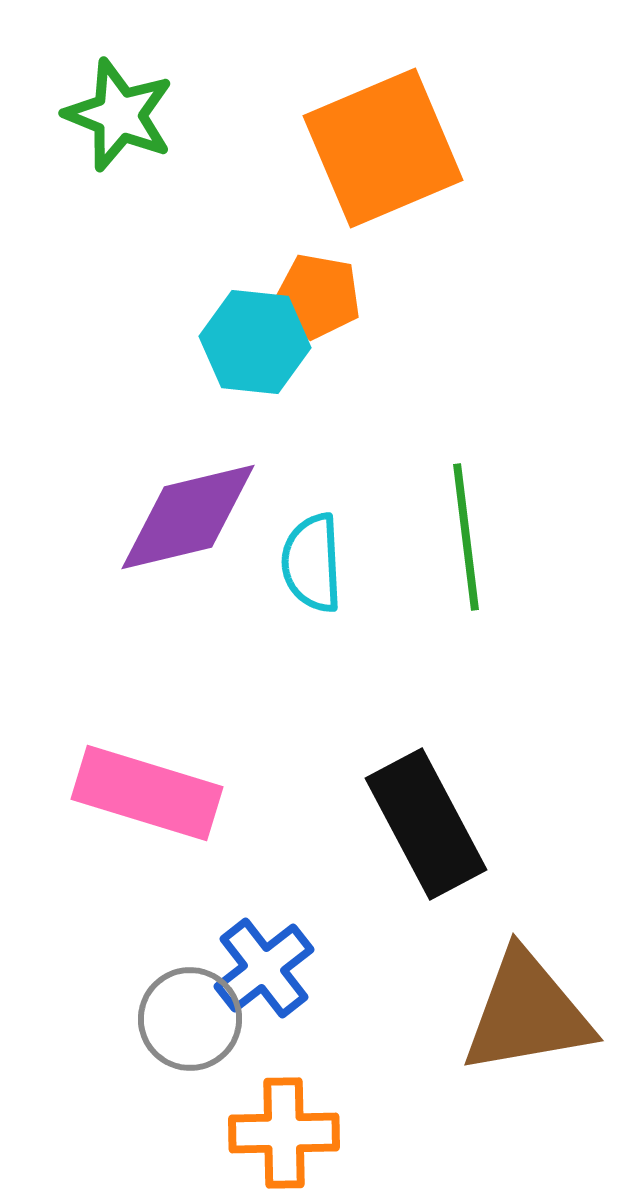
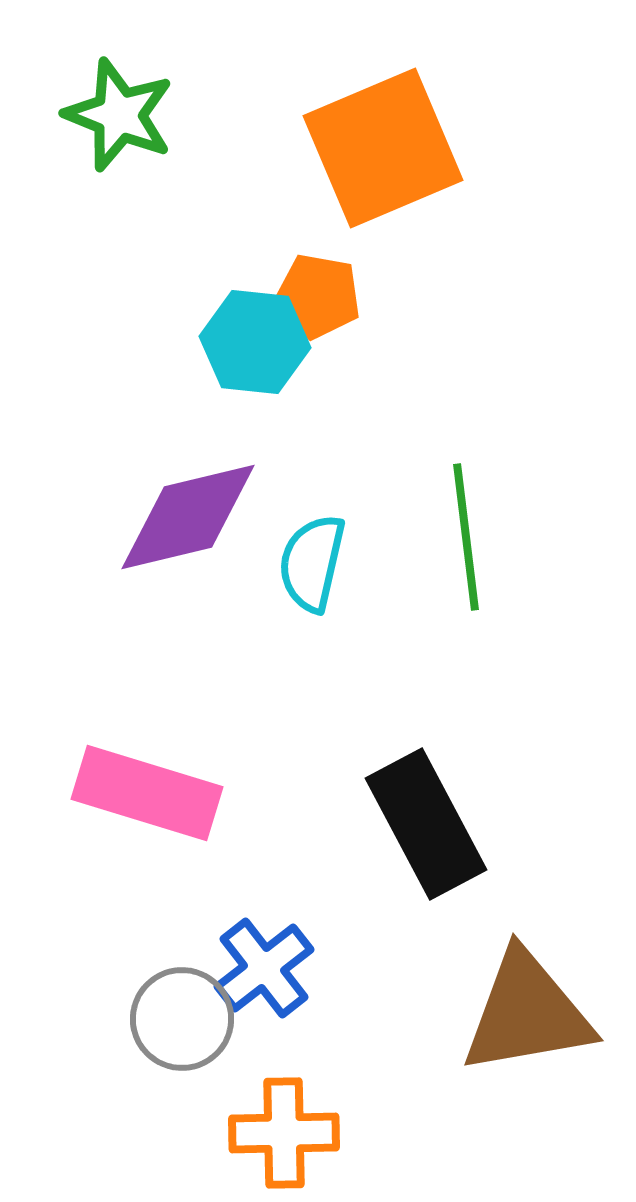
cyan semicircle: rotated 16 degrees clockwise
gray circle: moved 8 px left
